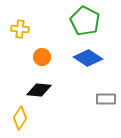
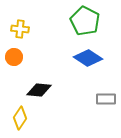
orange circle: moved 28 px left
